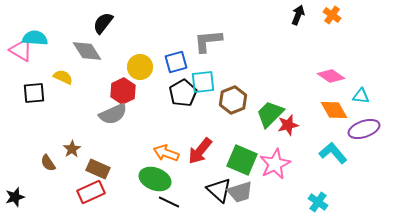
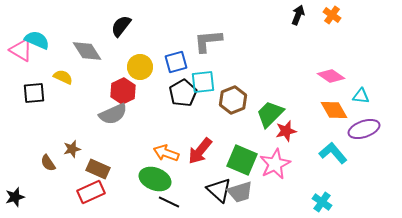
black semicircle: moved 18 px right, 3 px down
cyan semicircle: moved 2 px right, 2 px down; rotated 20 degrees clockwise
red star: moved 2 px left, 6 px down
brown star: rotated 18 degrees clockwise
cyan cross: moved 4 px right
